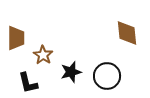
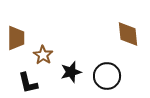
brown diamond: moved 1 px right, 1 px down
